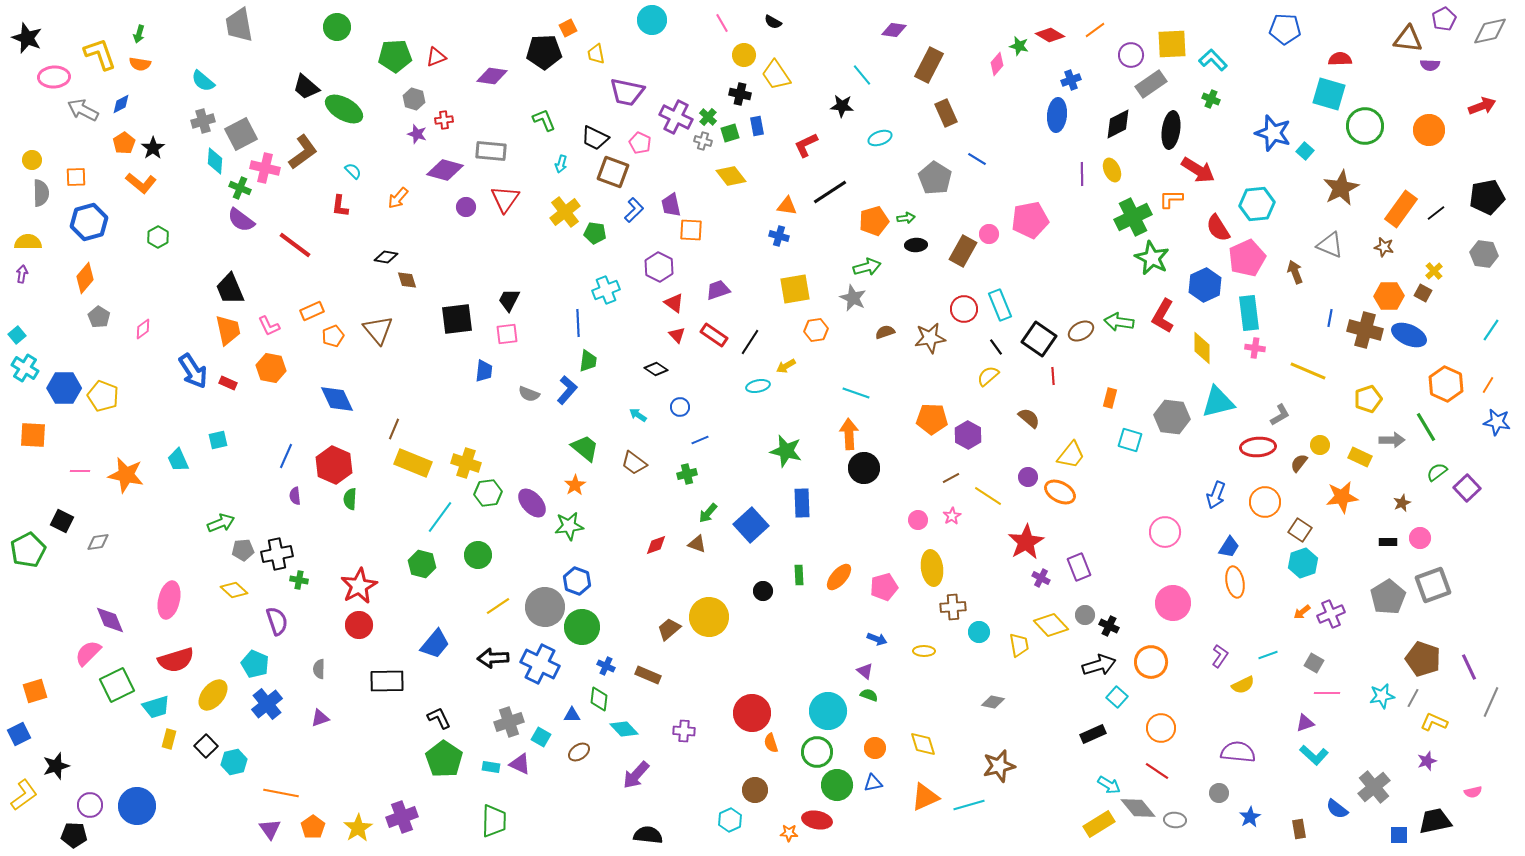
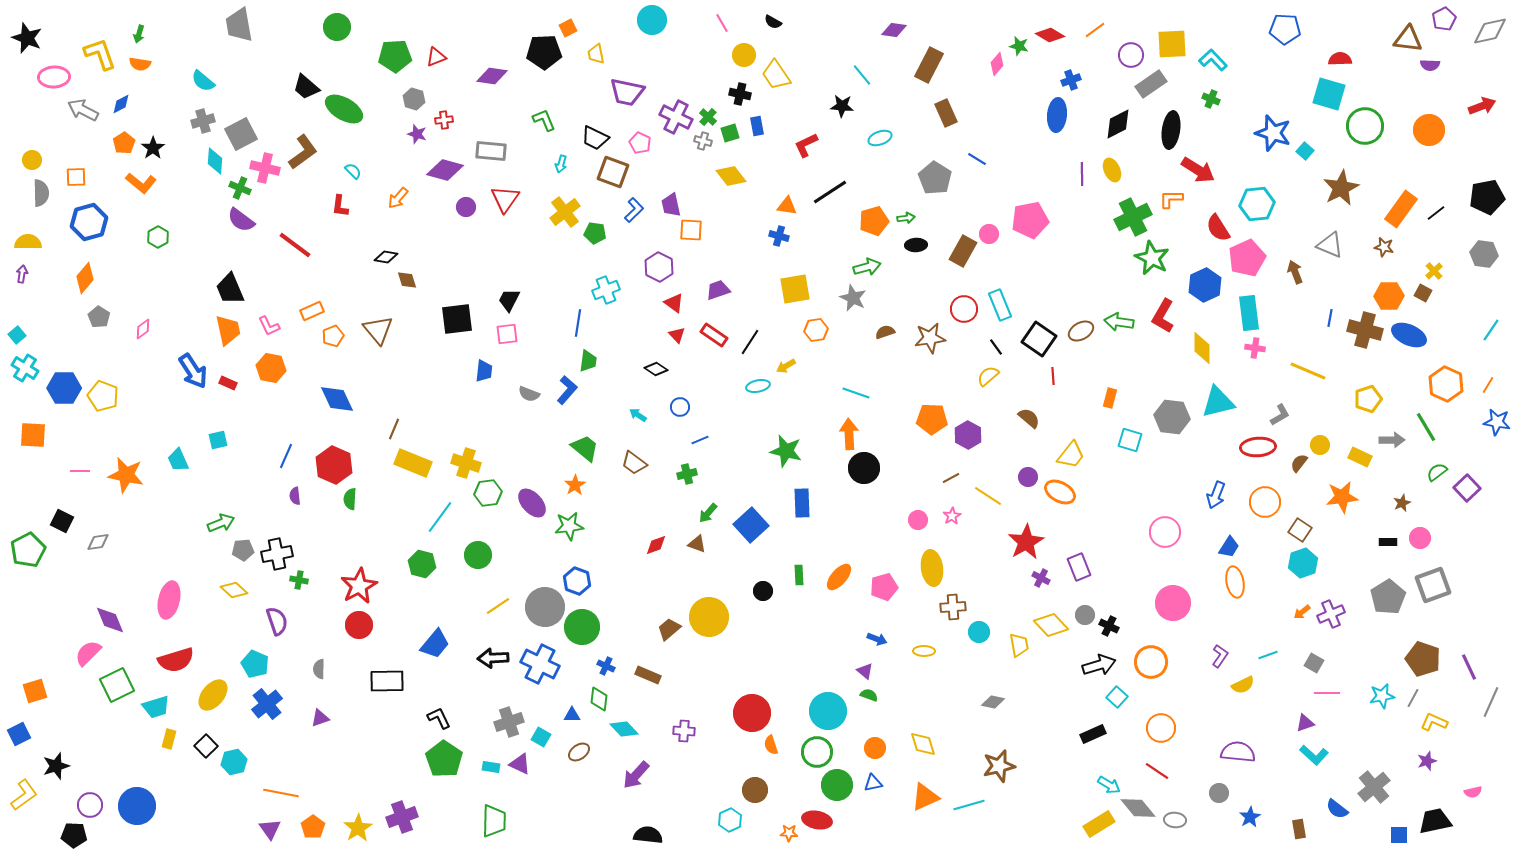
blue line at (578, 323): rotated 12 degrees clockwise
orange semicircle at (771, 743): moved 2 px down
